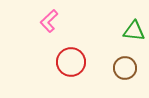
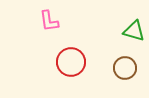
pink L-shape: rotated 55 degrees counterclockwise
green triangle: rotated 10 degrees clockwise
